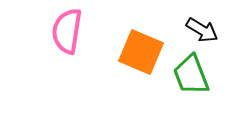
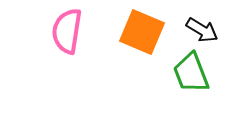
orange square: moved 1 px right, 20 px up
green trapezoid: moved 2 px up
